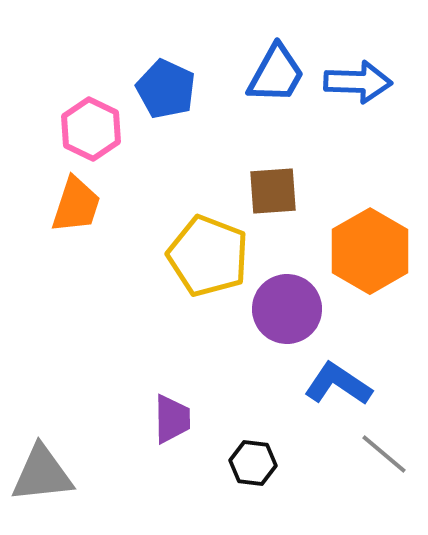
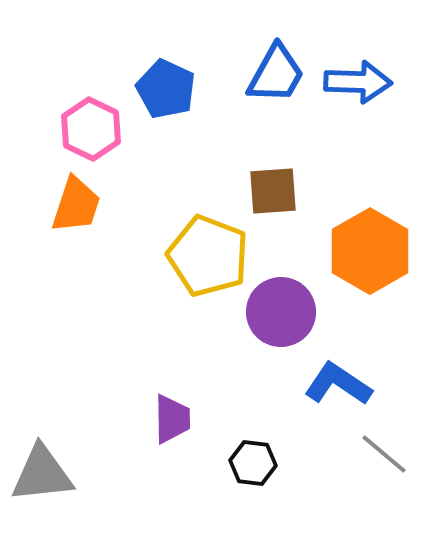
purple circle: moved 6 px left, 3 px down
